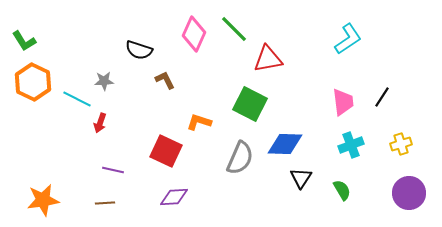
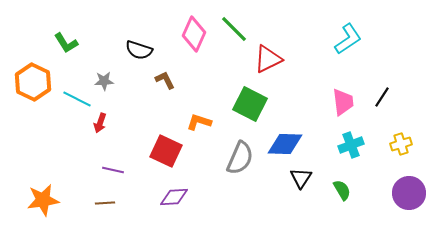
green L-shape: moved 42 px right, 2 px down
red triangle: rotated 16 degrees counterclockwise
